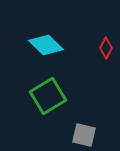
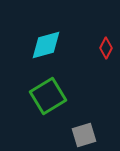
cyan diamond: rotated 60 degrees counterclockwise
gray square: rotated 30 degrees counterclockwise
